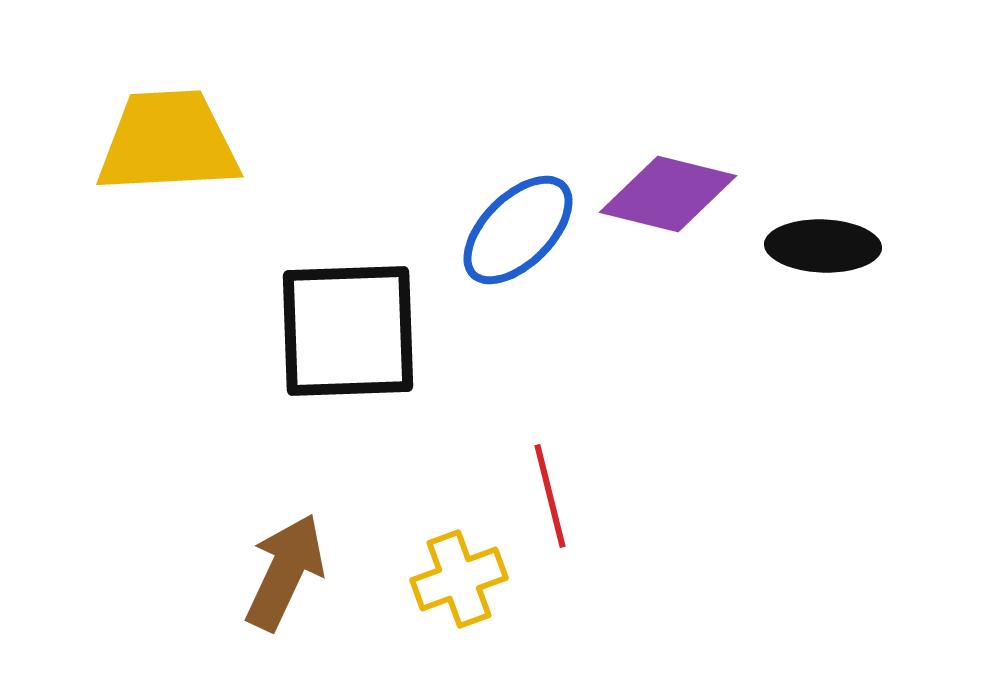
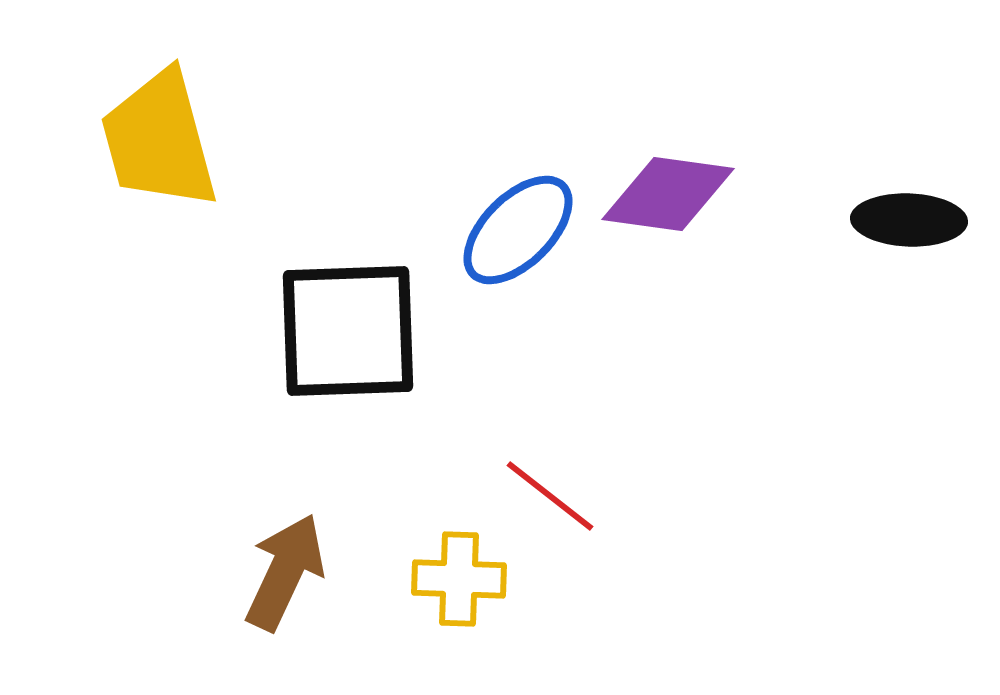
yellow trapezoid: moved 9 px left, 2 px up; rotated 102 degrees counterclockwise
purple diamond: rotated 6 degrees counterclockwise
black ellipse: moved 86 px right, 26 px up
red line: rotated 38 degrees counterclockwise
yellow cross: rotated 22 degrees clockwise
